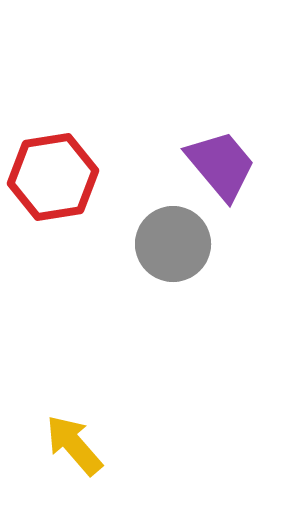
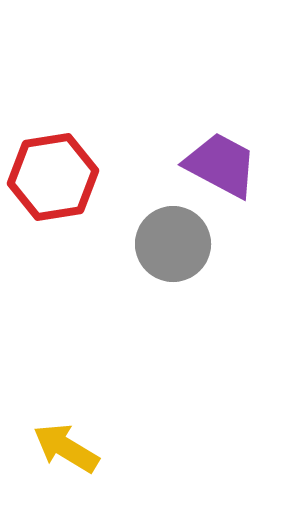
purple trapezoid: rotated 22 degrees counterclockwise
yellow arrow: moved 8 px left, 3 px down; rotated 18 degrees counterclockwise
